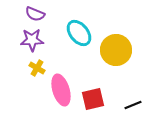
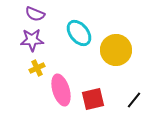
yellow cross: rotated 35 degrees clockwise
black line: moved 1 px right, 5 px up; rotated 30 degrees counterclockwise
